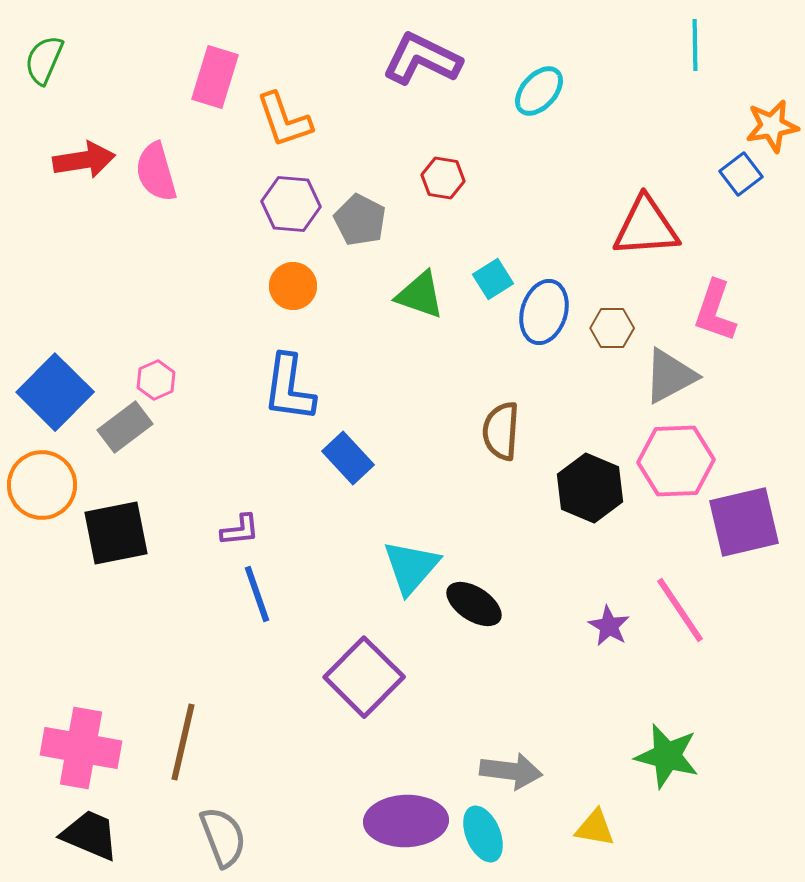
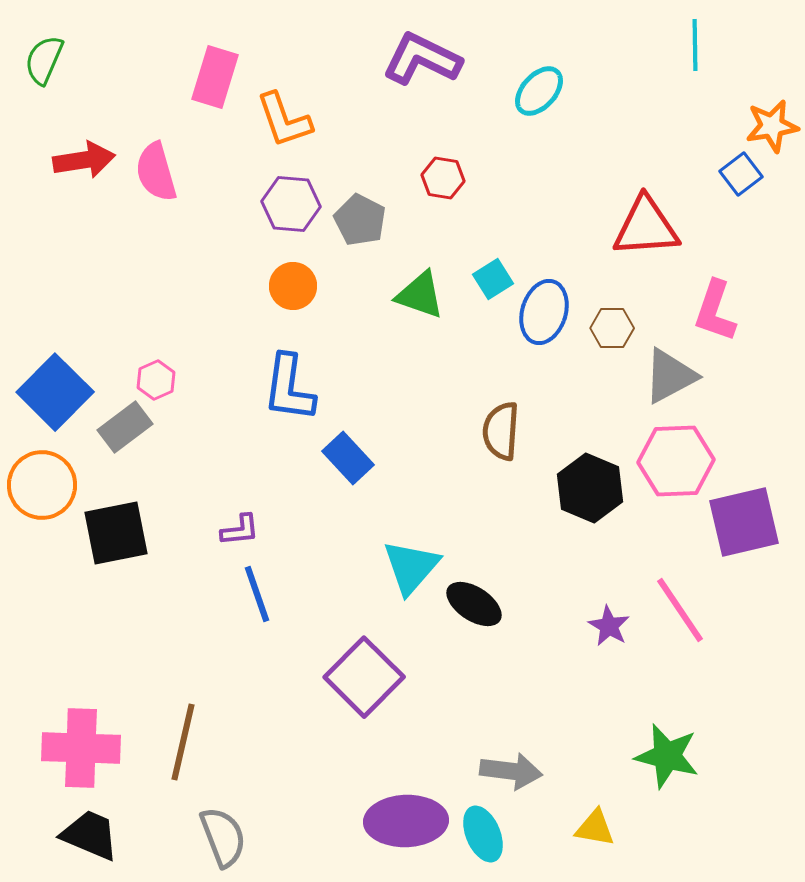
pink cross at (81, 748): rotated 8 degrees counterclockwise
